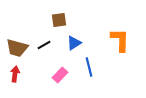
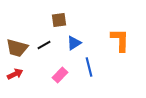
red arrow: rotated 56 degrees clockwise
